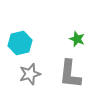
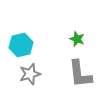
cyan hexagon: moved 1 px right, 2 px down
gray L-shape: moved 10 px right; rotated 12 degrees counterclockwise
